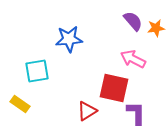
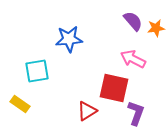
purple L-shape: rotated 20 degrees clockwise
